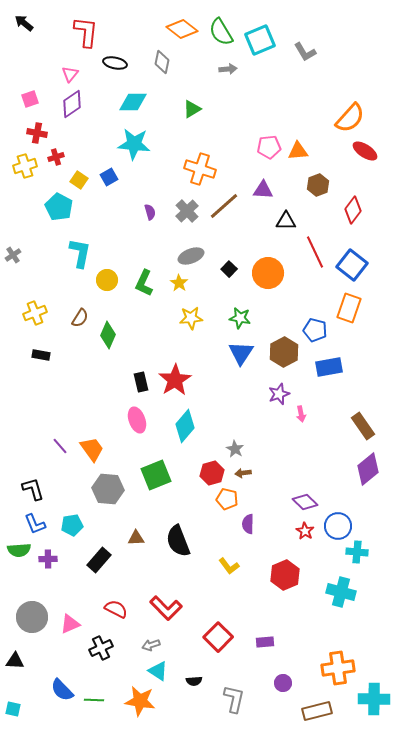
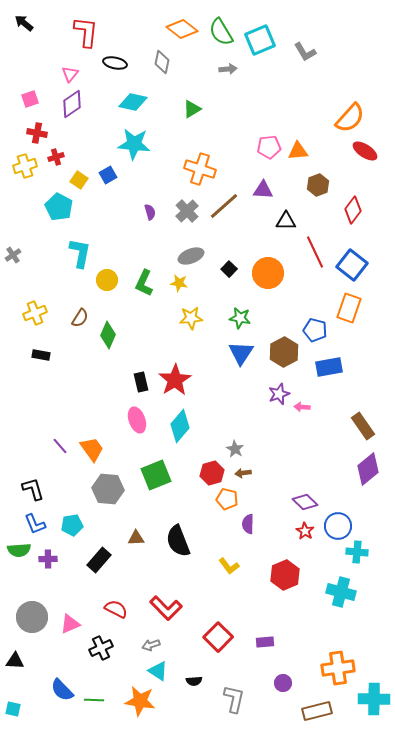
cyan diamond at (133, 102): rotated 12 degrees clockwise
blue square at (109, 177): moved 1 px left, 2 px up
yellow star at (179, 283): rotated 24 degrees counterclockwise
pink arrow at (301, 414): moved 1 px right, 7 px up; rotated 105 degrees clockwise
cyan diamond at (185, 426): moved 5 px left
